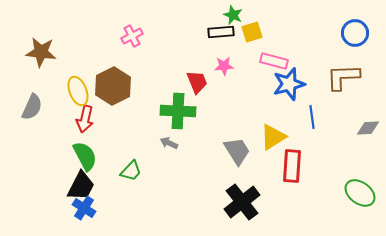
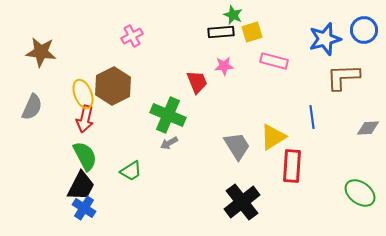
blue circle: moved 9 px right, 3 px up
blue star: moved 36 px right, 45 px up
yellow ellipse: moved 5 px right, 3 px down
green cross: moved 10 px left, 4 px down; rotated 20 degrees clockwise
gray arrow: rotated 54 degrees counterclockwise
gray trapezoid: moved 5 px up
green trapezoid: rotated 15 degrees clockwise
